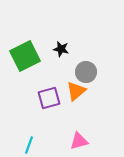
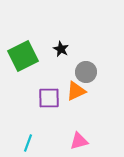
black star: rotated 14 degrees clockwise
green square: moved 2 px left
orange triangle: rotated 15 degrees clockwise
purple square: rotated 15 degrees clockwise
cyan line: moved 1 px left, 2 px up
